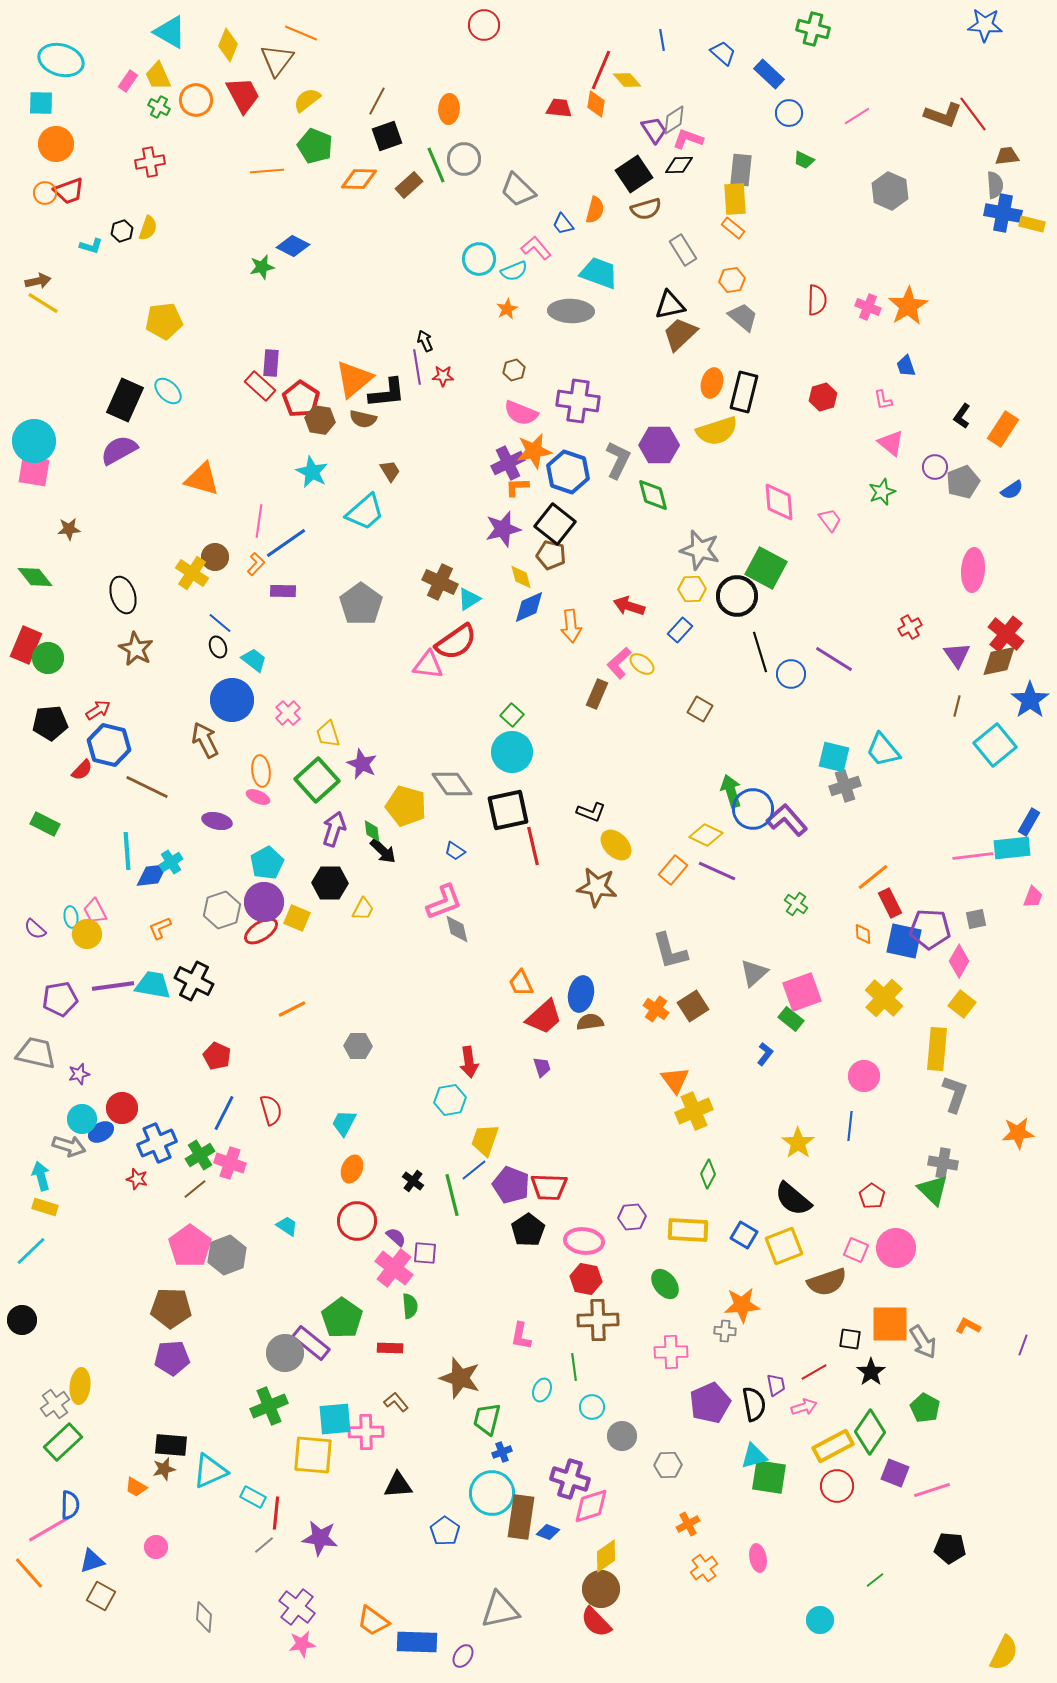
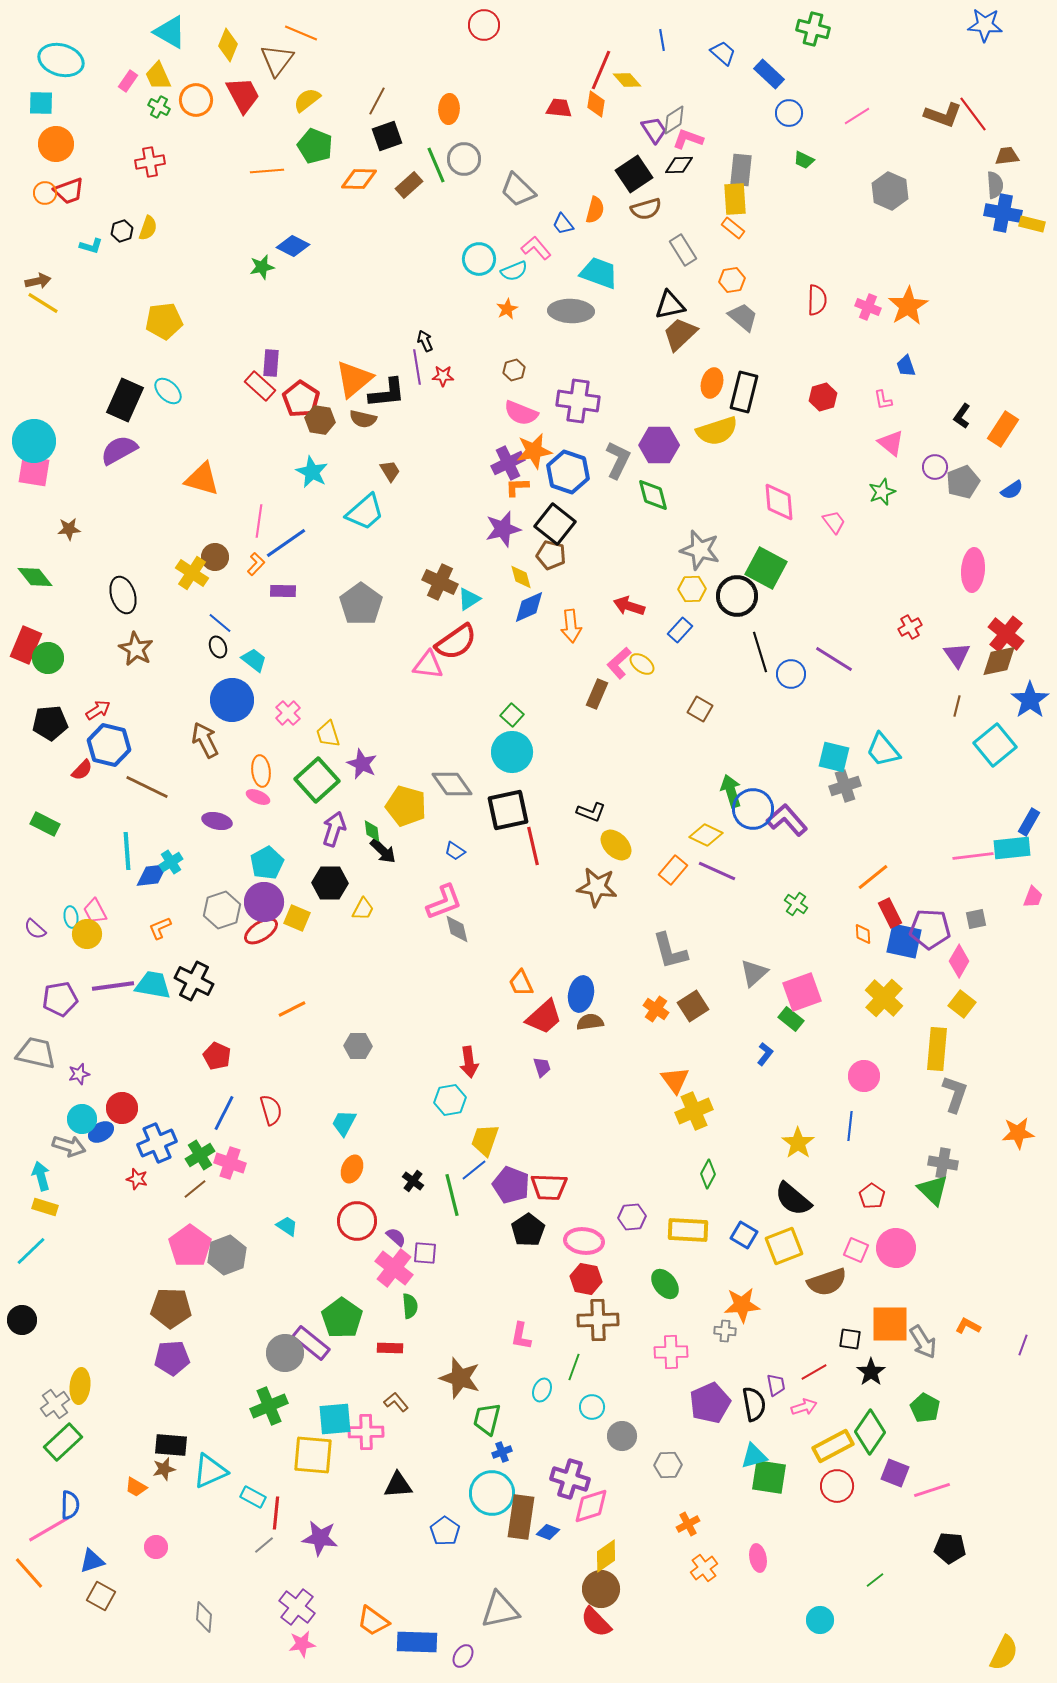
pink trapezoid at (830, 520): moved 4 px right, 2 px down
red rectangle at (890, 903): moved 10 px down
green line at (574, 1367): rotated 28 degrees clockwise
